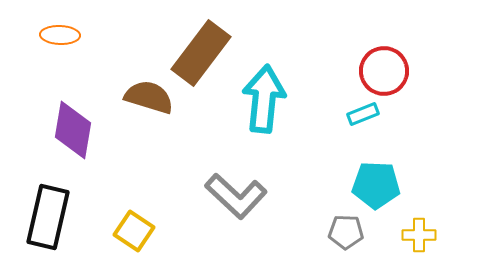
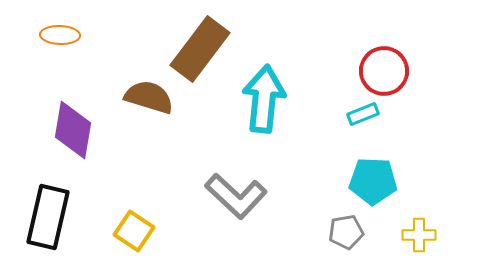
brown rectangle: moved 1 px left, 4 px up
cyan pentagon: moved 3 px left, 4 px up
gray pentagon: rotated 12 degrees counterclockwise
